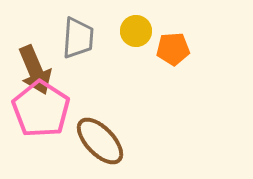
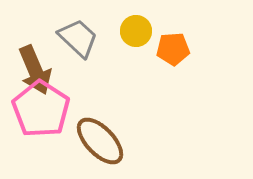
gray trapezoid: rotated 51 degrees counterclockwise
